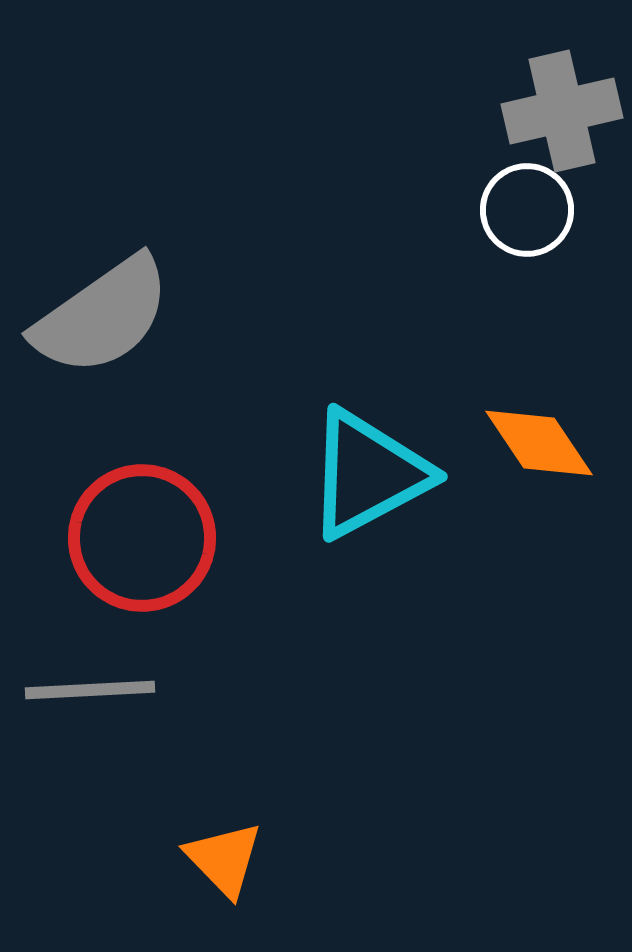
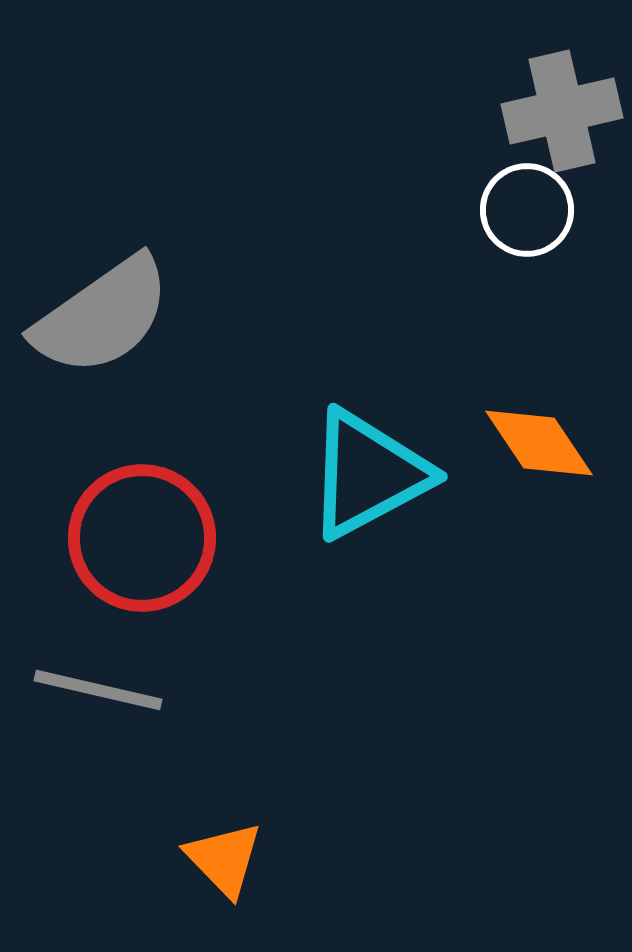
gray line: moved 8 px right; rotated 16 degrees clockwise
